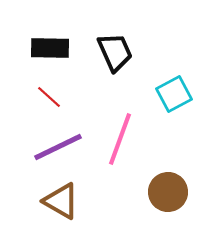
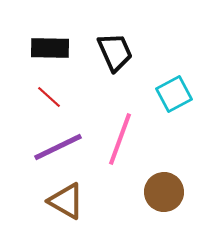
brown circle: moved 4 px left
brown triangle: moved 5 px right
